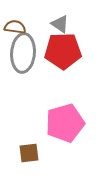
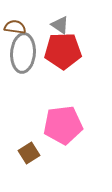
gray triangle: moved 1 px down
pink pentagon: moved 2 px left, 2 px down; rotated 9 degrees clockwise
brown square: rotated 25 degrees counterclockwise
